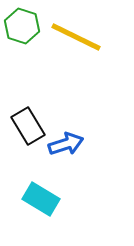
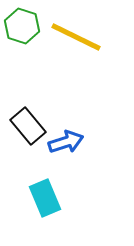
black rectangle: rotated 9 degrees counterclockwise
blue arrow: moved 2 px up
cyan rectangle: moved 4 px right, 1 px up; rotated 36 degrees clockwise
